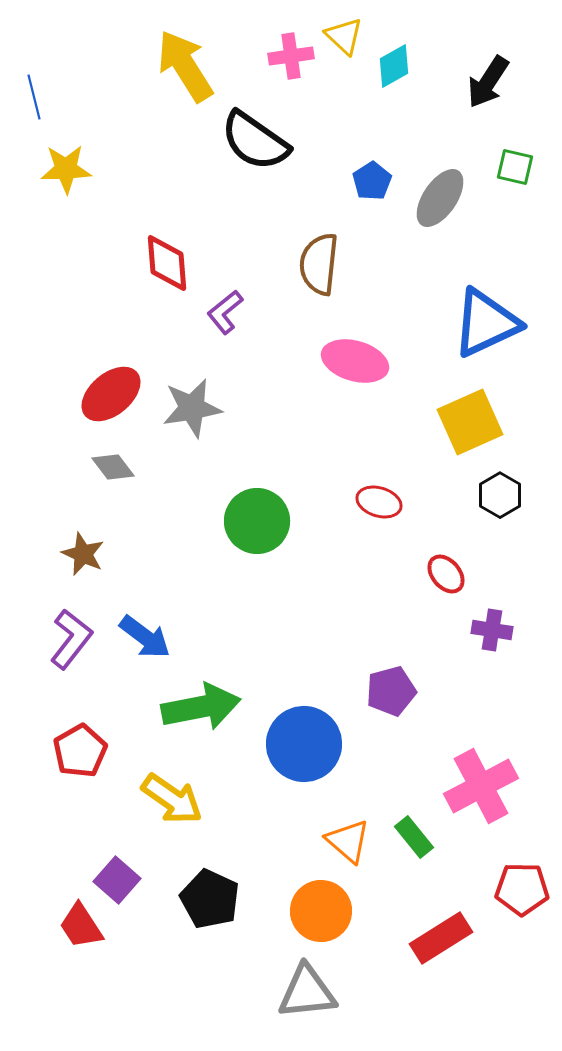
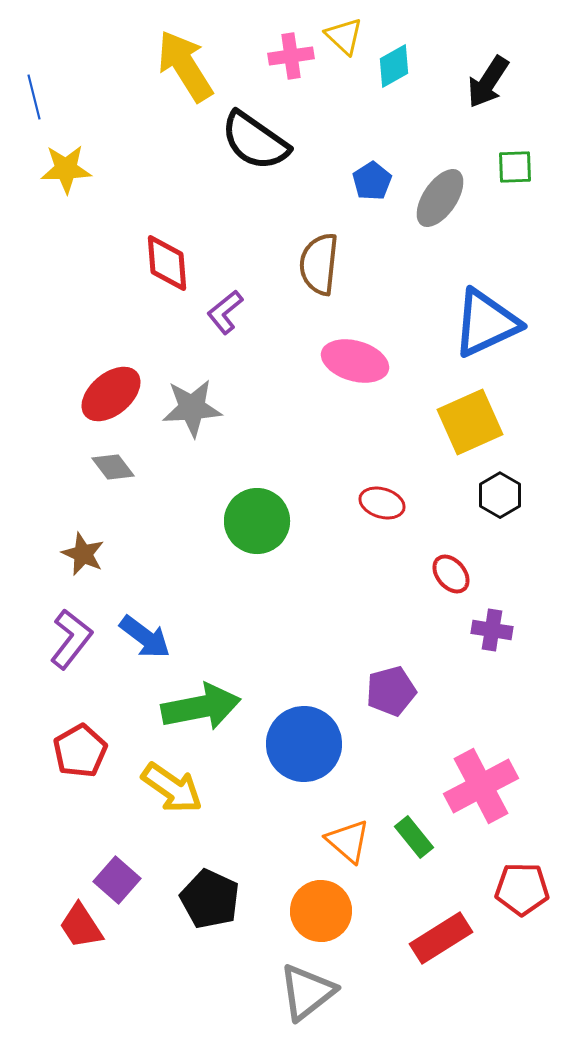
green square at (515, 167): rotated 15 degrees counterclockwise
gray star at (192, 408): rotated 6 degrees clockwise
red ellipse at (379, 502): moved 3 px right, 1 px down
red ellipse at (446, 574): moved 5 px right
yellow arrow at (172, 799): moved 11 px up
gray triangle at (307, 992): rotated 32 degrees counterclockwise
